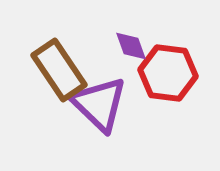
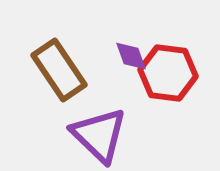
purple diamond: moved 10 px down
purple triangle: moved 31 px down
